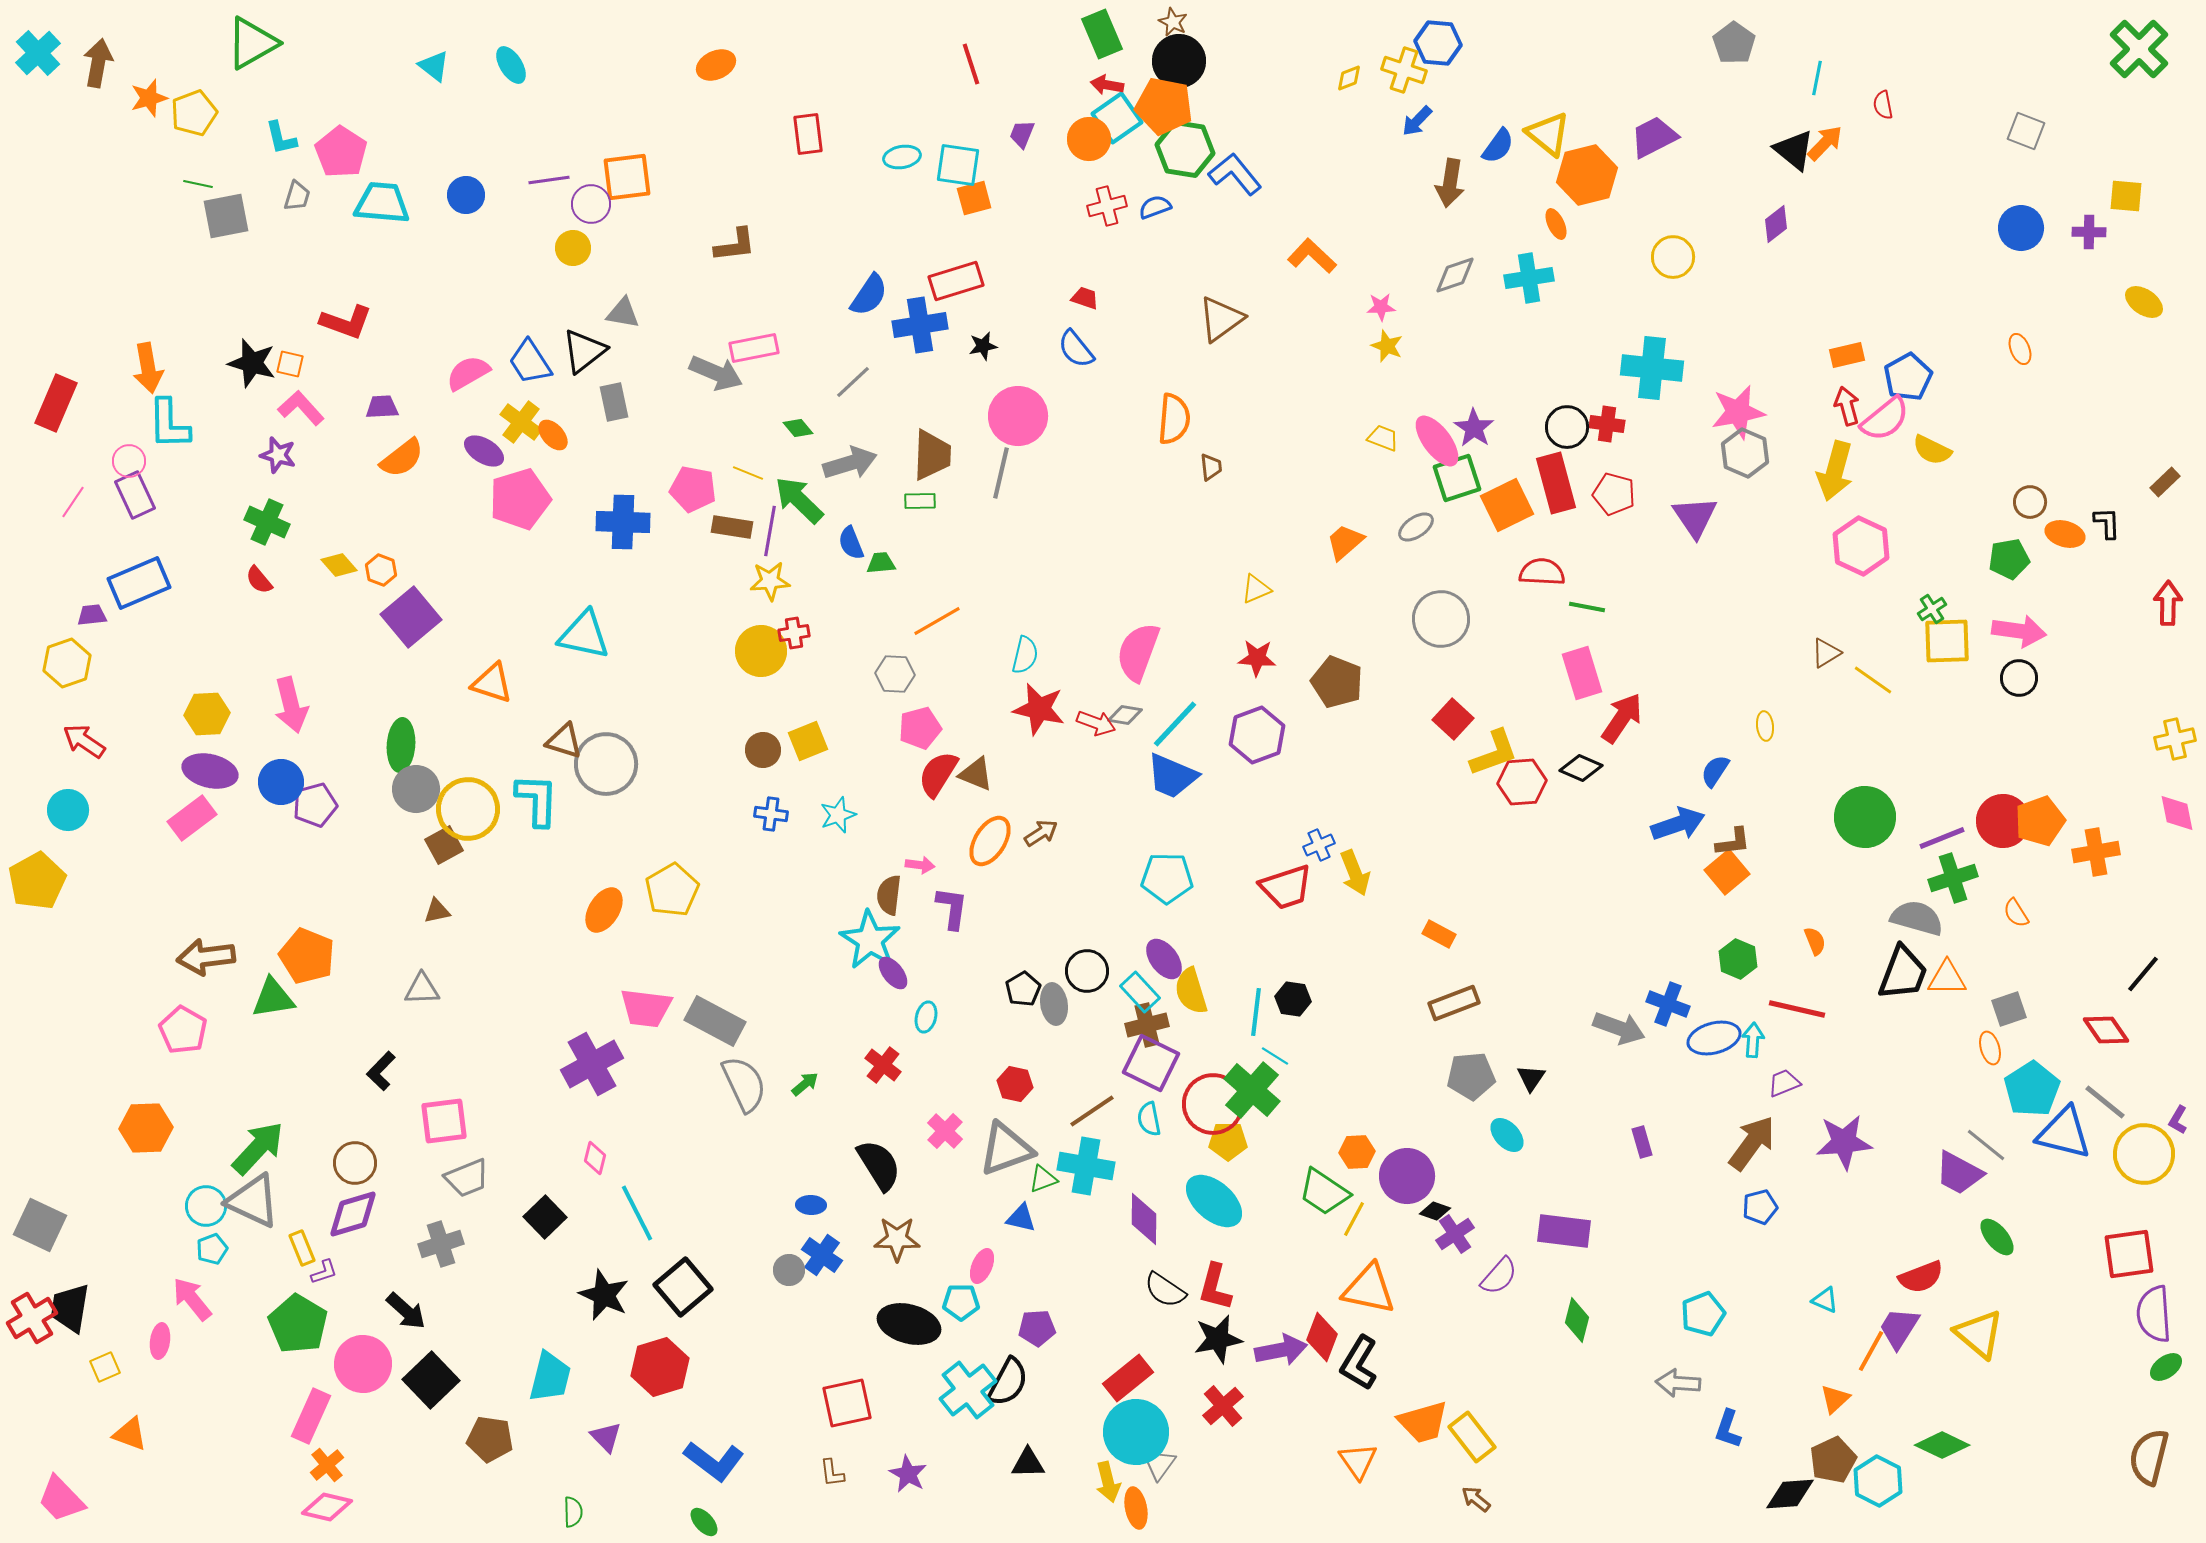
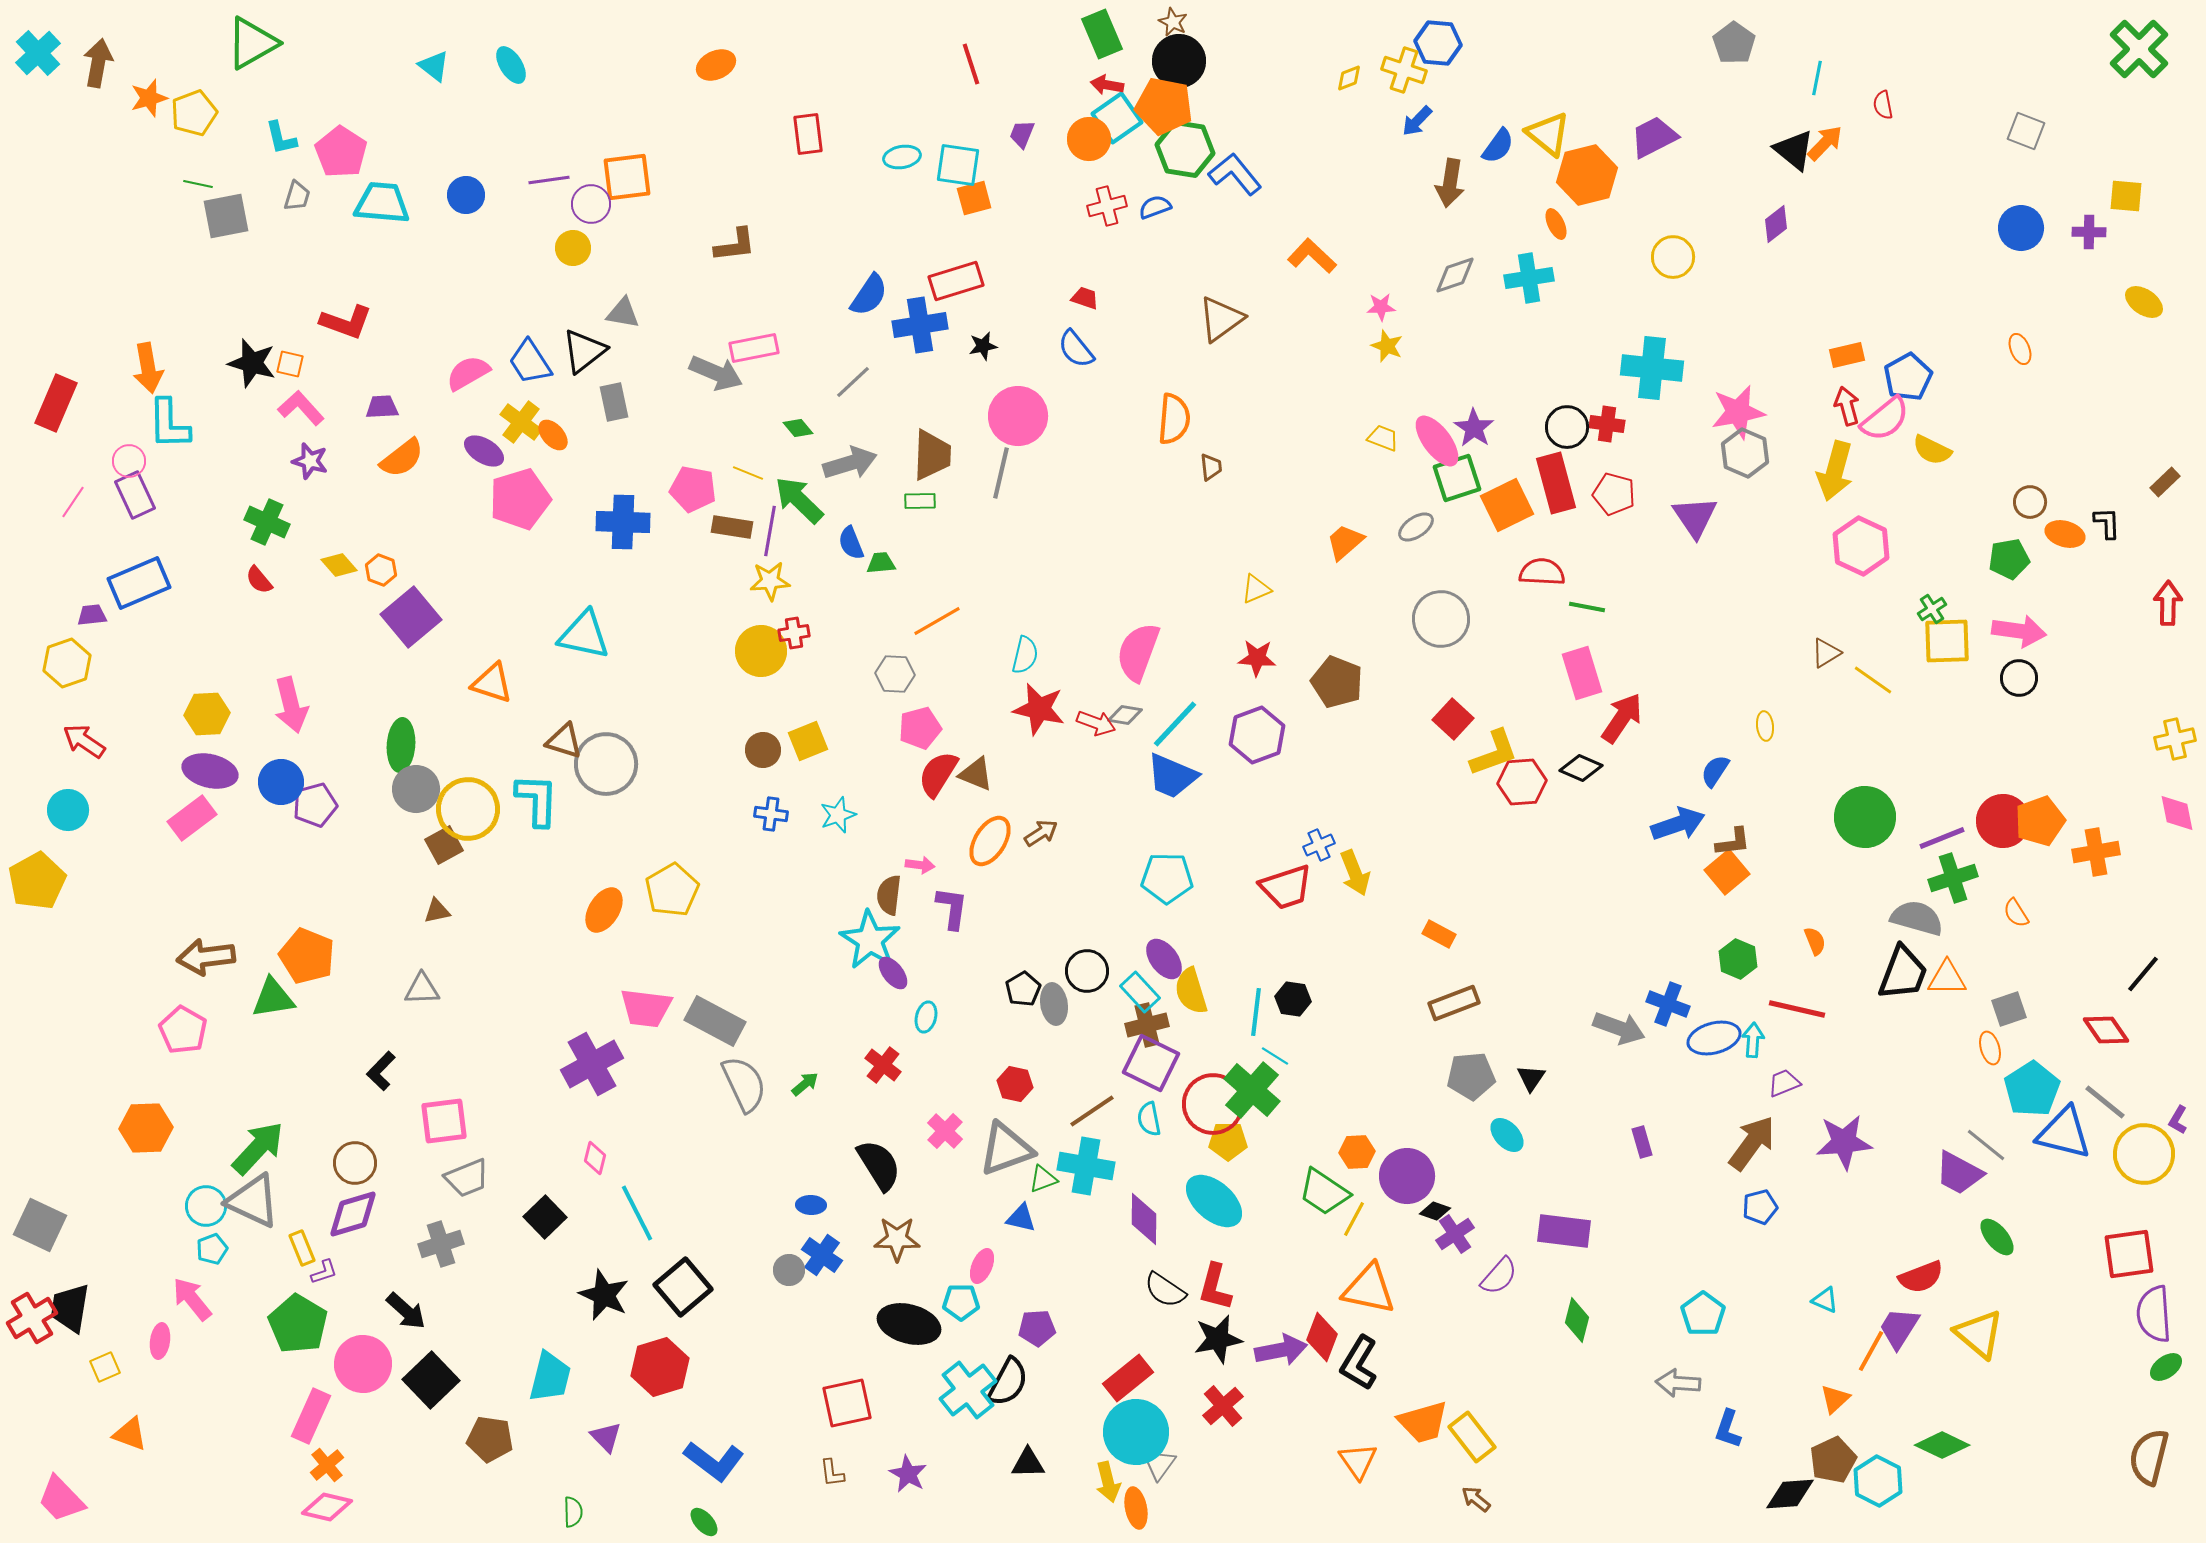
purple star at (278, 455): moved 32 px right, 6 px down
cyan pentagon at (1703, 1314): rotated 15 degrees counterclockwise
